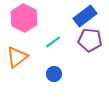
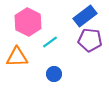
pink hexagon: moved 4 px right, 4 px down
cyan line: moved 3 px left
orange triangle: rotated 35 degrees clockwise
